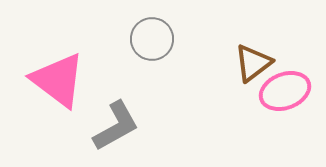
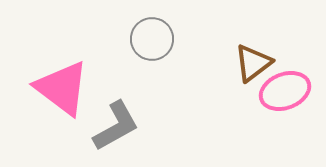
pink triangle: moved 4 px right, 8 px down
